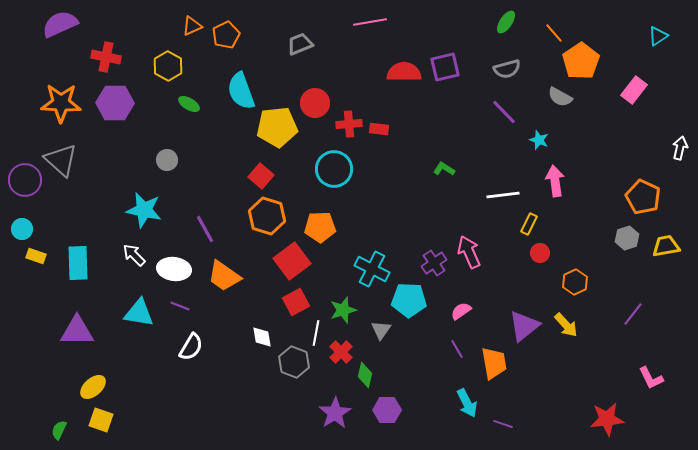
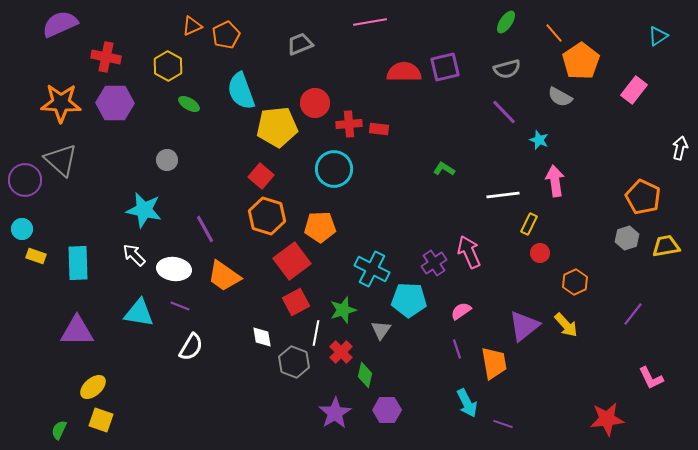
purple line at (457, 349): rotated 12 degrees clockwise
